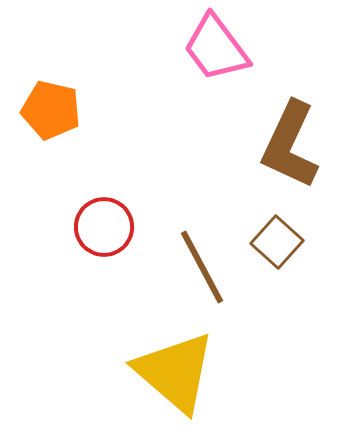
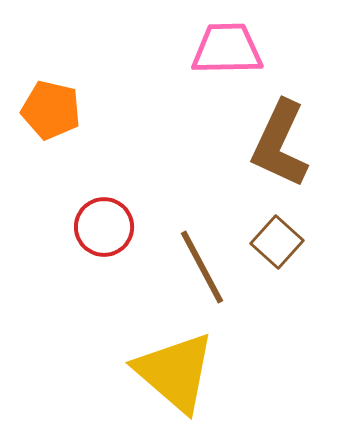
pink trapezoid: moved 11 px right, 1 px down; rotated 126 degrees clockwise
brown L-shape: moved 10 px left, 1 px up
